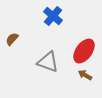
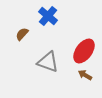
blue cross: moved 5 px left
brown semicircle: moved 10 px right, 5 px up
